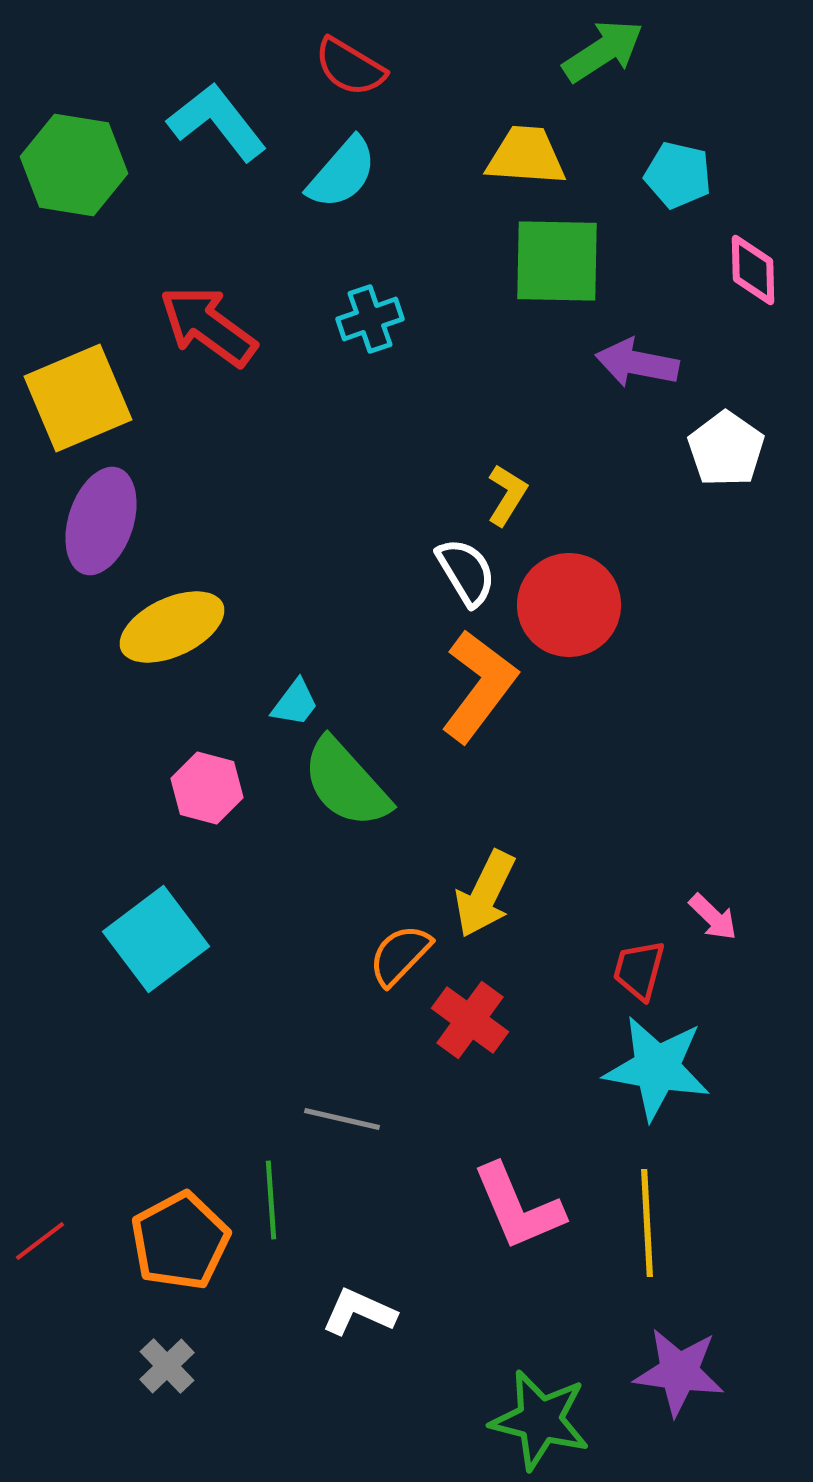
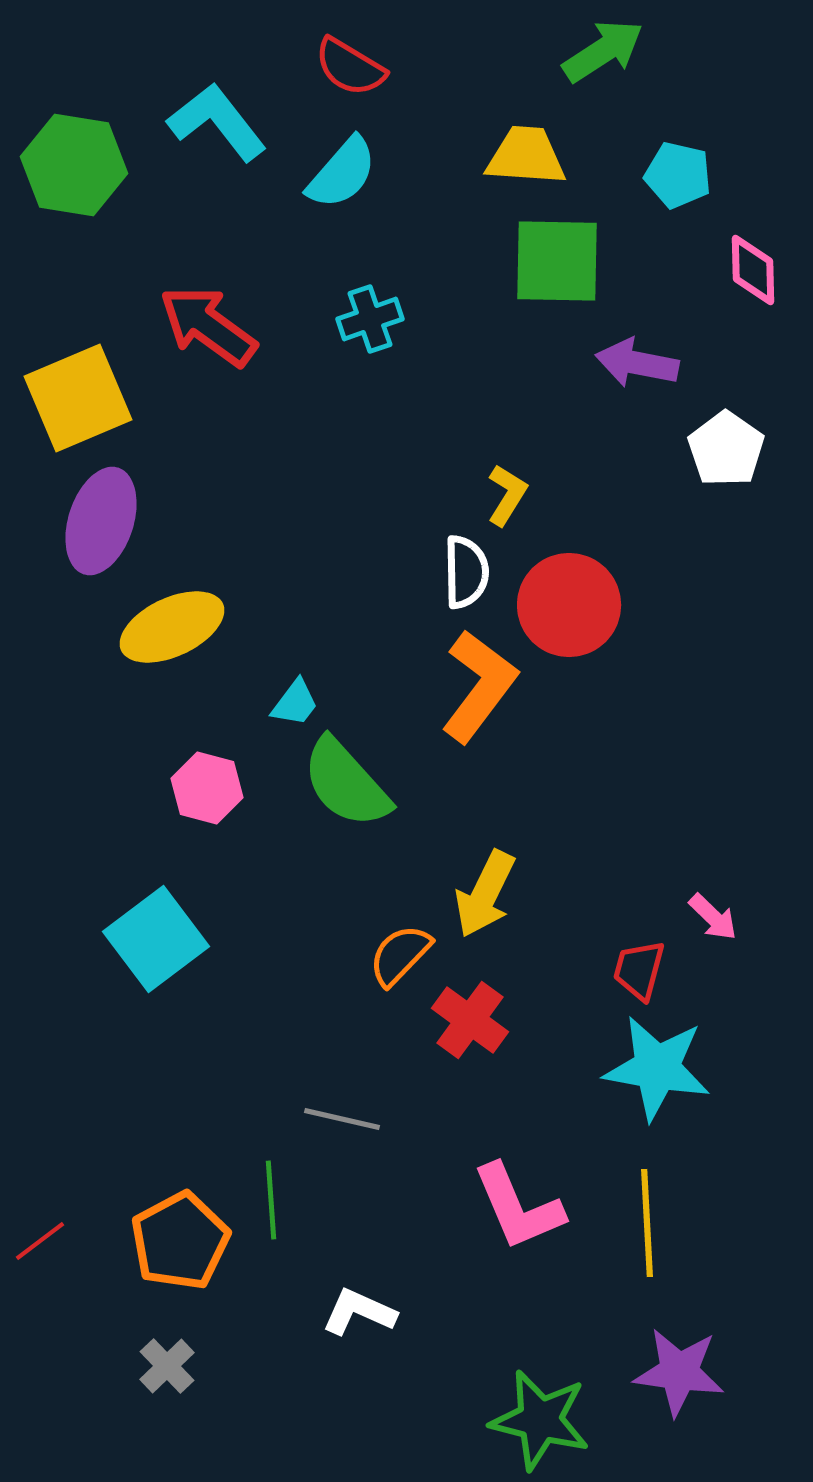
white semicircle: rotated 30 degrees clockwise
